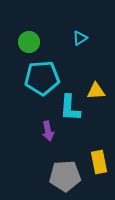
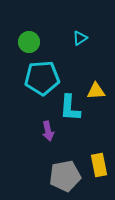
yellow rectangle: moved 3 px down
gray pentagon: rotated 8 degrees counterclockwise
